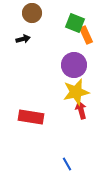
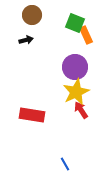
brown circle: moved 2 px down
black arrow: moved 3 px right, 1 px down
purple circle: moved 1 px right, 2 px down
yellow star: rotated 12 degrees counterclockwise
red arrow: rotated 18 degrees counterclockwise
red rectangle: moved 1 px right, 2 px up
blue line: moved 2 px left
